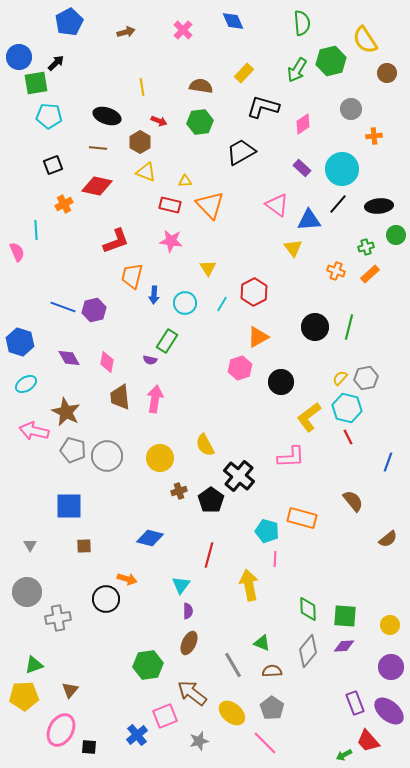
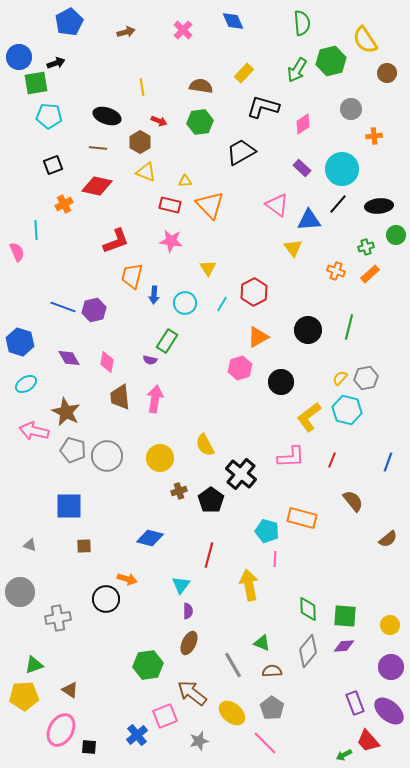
black arrow at (56, 63): rotated 24 degrees clockwise
black circle at (315, 327): moved 7 px left, 3 px down
cyan hexagon at (347, 408): moved 2 px down
red line at (348, 437): moved 16 px left, 23 px down; rotated 49 degrees clockwise
black cross at (239, 476): moved 2 px right, 2 px up
gray triangle at (30, 545): rotated 40 degrees counterclockwise
gray circle at (27, 592): moved 7 px left
brown triangle at (70, 690): rotated 36 degrees counterclockwise
